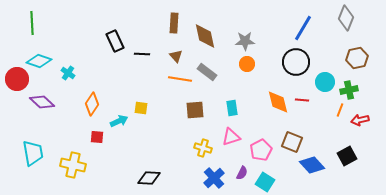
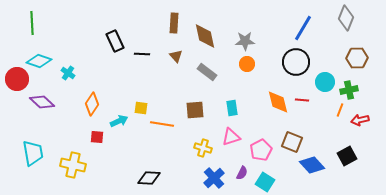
brown hexagon at (357, 58): rotated 10 degrees clockwise
orange line at (180, 79): moved 18 px left, 45 px down
